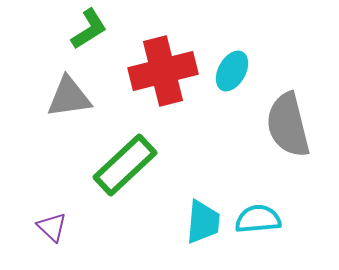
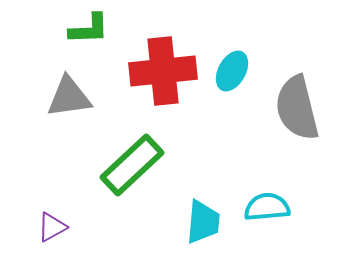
green L-shape: rotated 30 degrees clockwise
red cross: rotated 8 degrees clockwise
gray semicircle: moved 9 px right, 17 px up
green rectangle: moved 7 px right
cyan semicircle: moved 9 px right, 12 px up
purple triangle: rotated 48 degrees clockwise
